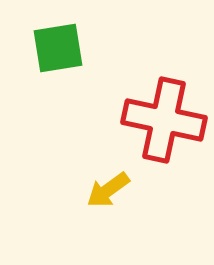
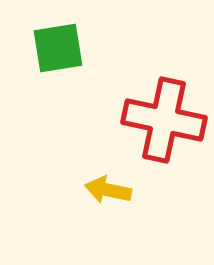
yellow arrow: rotated 48 degrees clockwise
